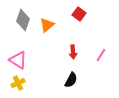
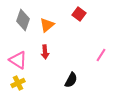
red arrow: moved 28 px left
